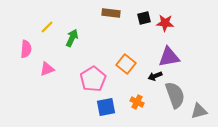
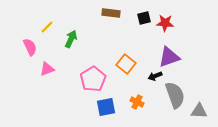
green arrow: moved 1 px left, 1 px down
pink semicircle: moved 4 px right, 2 px up; rotated 30 degrees counterclockwise
purple triangle: rotated 10 degrees counterclockwise
gray triangle: rotated 18 degrees clockwise
